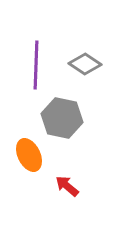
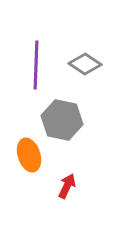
gray hexagon: moved 2 px down
orange ellipse: rotated 8 degrees clockwise
red arrow: rotated 75 degrees clockwise
